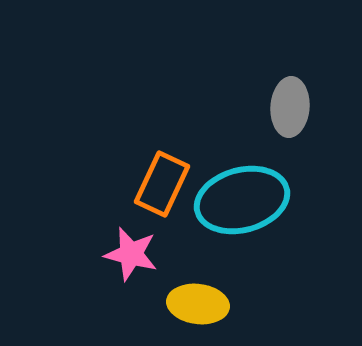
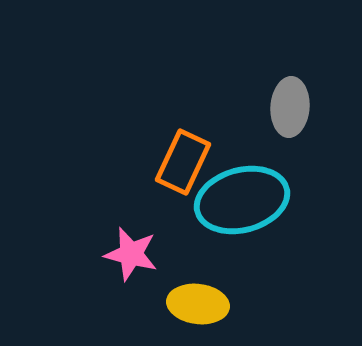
orange rectangle: moved 21 px right, 22 px up
